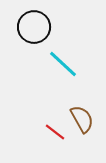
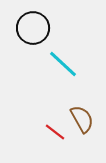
black circle: moved 1 px left, 1 px down
